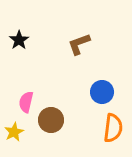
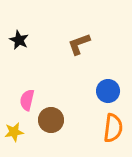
black star: rotated 12 degrees counterclockwise
blue circle: moved 6 px right, 1 px up
pink semicircle: moved 1 px right, 2 px up
yellow star: rotated 18 degrees clockwise
